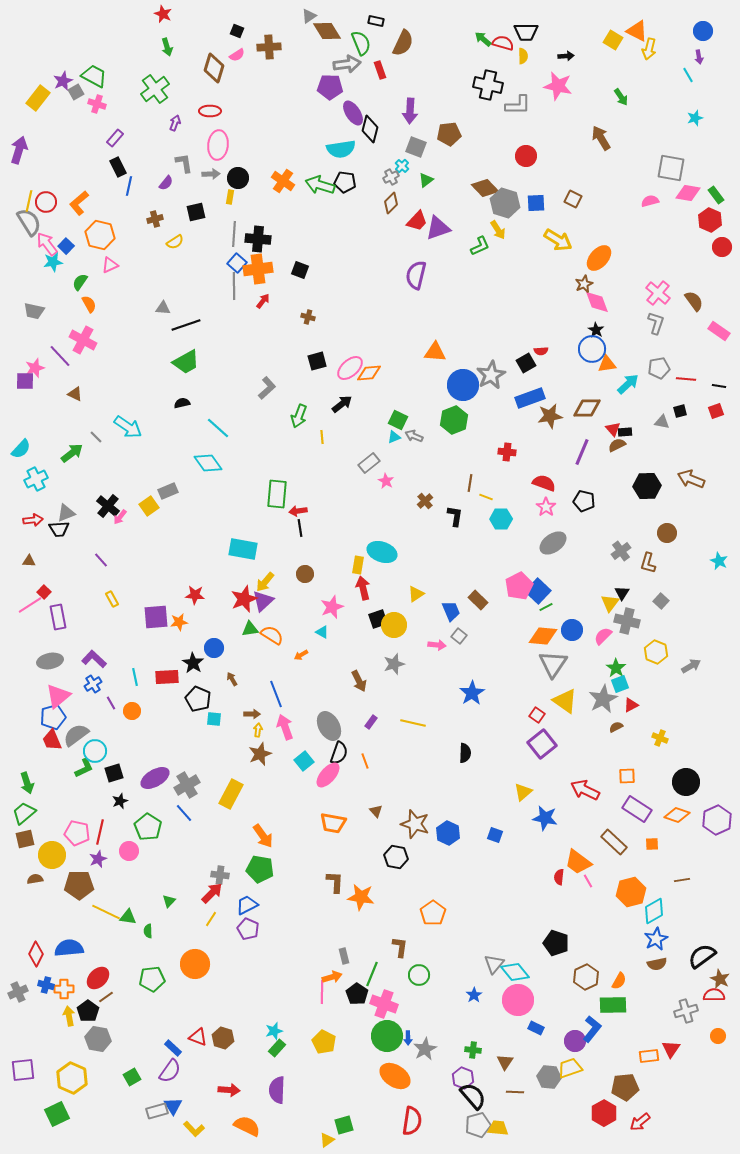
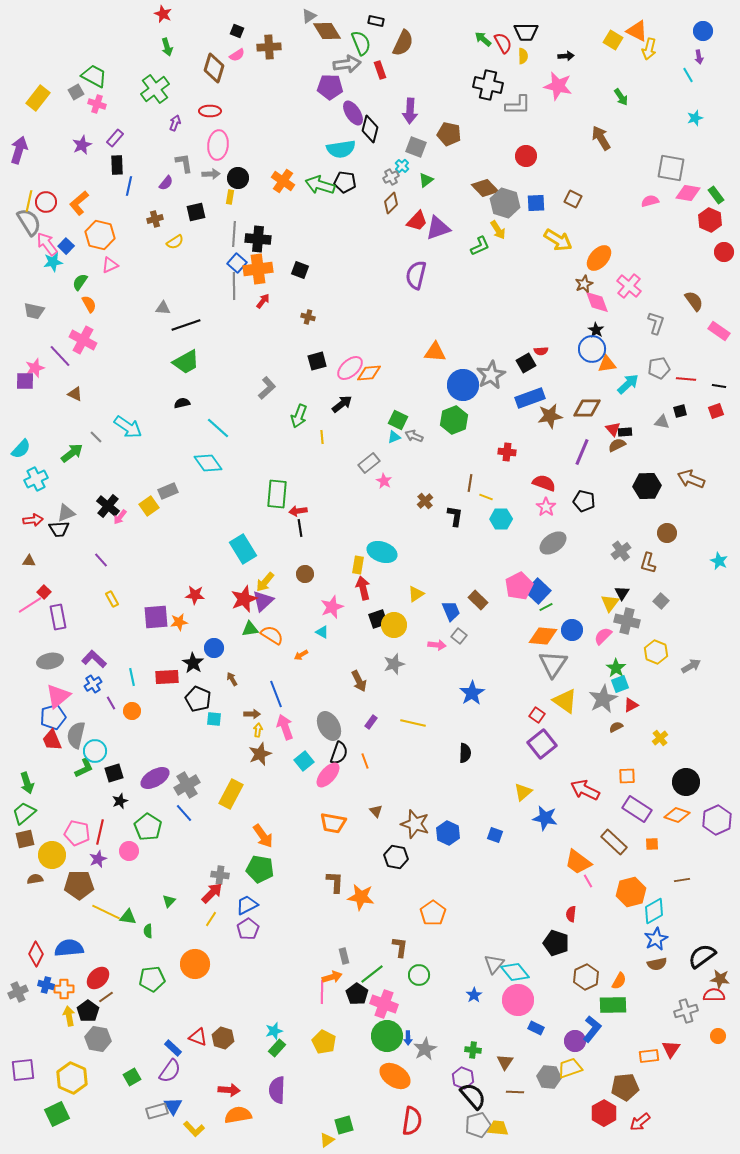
red semicircle at (503, 43): rotated 45 degrees clockwise
purple star at (63, 81): moved 19 px right, 64 px down
brown pentagon at (449, 134): rotated 20 degrees clockwise
black rectangle at (118, 167): moved 1 px left, 2 px up; rotated 24 degrees clockwise
red circle at (722, 247): moved 2 px right, 5 px down
pink cross at (658, 293): moved 29 px left, 7 px up
pink star at (386, 481): moved 2 px left
cyan rectangle at (243, 549): rotated 48 degrees clockwise
cyan line at (135, 677): moved 3 px left
gray semicircle at (76, 735): rotated 40 degrees counterclockwise
yellow cross at (660, 738): rotated 28 degrees clockwise
red semicircle at (559, 877): moved 12 px right, 37 px down
purple pentagon at (248, 929): rotated 15 degrees clockwise
green line at (372, 974): rotated 30 degrees clockwise
brown star at (720, 979): rotated 18 degrees counterclockwise
orange semicircle at (247, 1126): moved 9 px left, 11 px up; rotated 36 degrees counterclockwise
